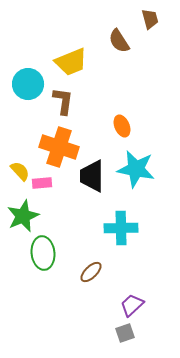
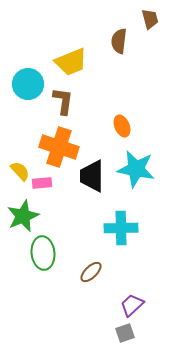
brown semicircle: rotated 40 degrees clockwise
